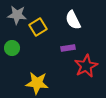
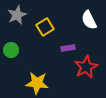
gray star: rotated 30 degrees counterclockwise
white semicircle: moved 16 px right
yellow square: moved 7 px right
green circle: moved 1 px left, 2 px down
red star: moved 1 px down
